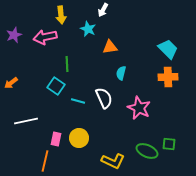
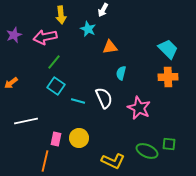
green line: moved 13 px left, 2 px up; rotated 42 degrees clockwise
